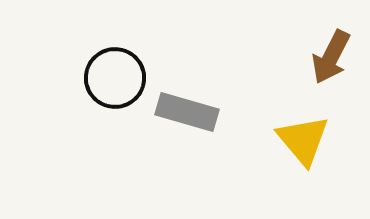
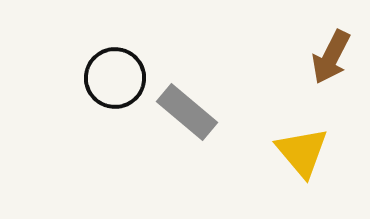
gray rectangle: rotated 24 degrees clockwise
yellow triangle: moved 1 px left, 12 px down
